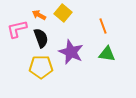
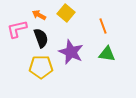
yellow square: moved 3 px right
